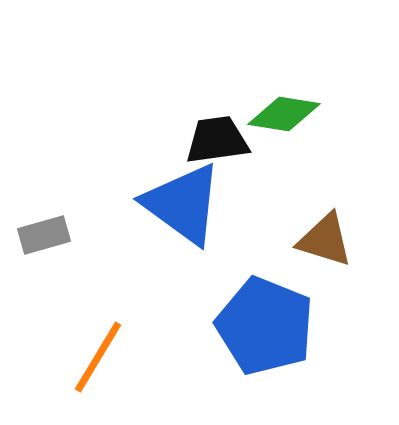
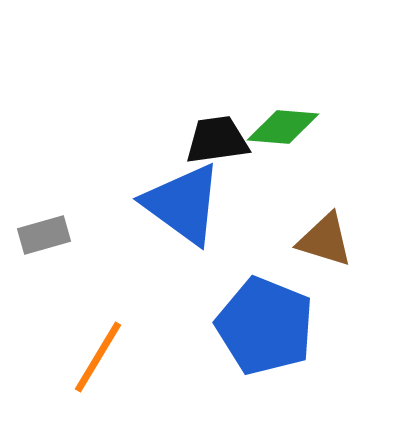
green diamond: moved 1 px left, 13 px down; rotated 4 degrees counterclockwise
